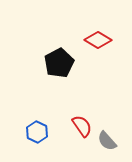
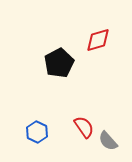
red diamond: rotated 48 degrees counterclockwise
red semicircle: moved 2 px right, 1 px down
gray semicircle: moved 1 px right
